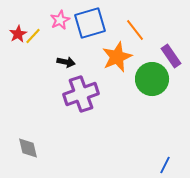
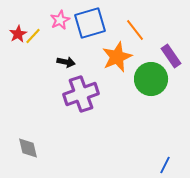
green circle: moved 1 px left
